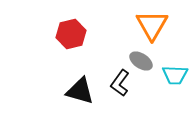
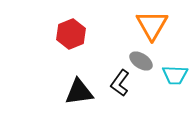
red hexagon: rotated 8 degrees counterclockwise
black triangle: moved 1 px left, 1 px down; rotated 24 degrees counterclockwise
